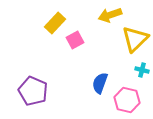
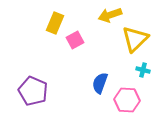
yellow rectangle: rotated 20 degrees counterclockwise
cyan cross: moved 1 px right
pink hexagon: rotated 10 degrees counterclockwise
